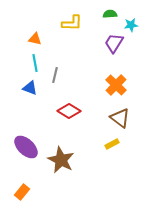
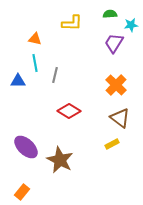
blue triangle: moved 12 px left, 7 px up; rotated 21 degrees counterclockwise
brown star: moved 1 px left
